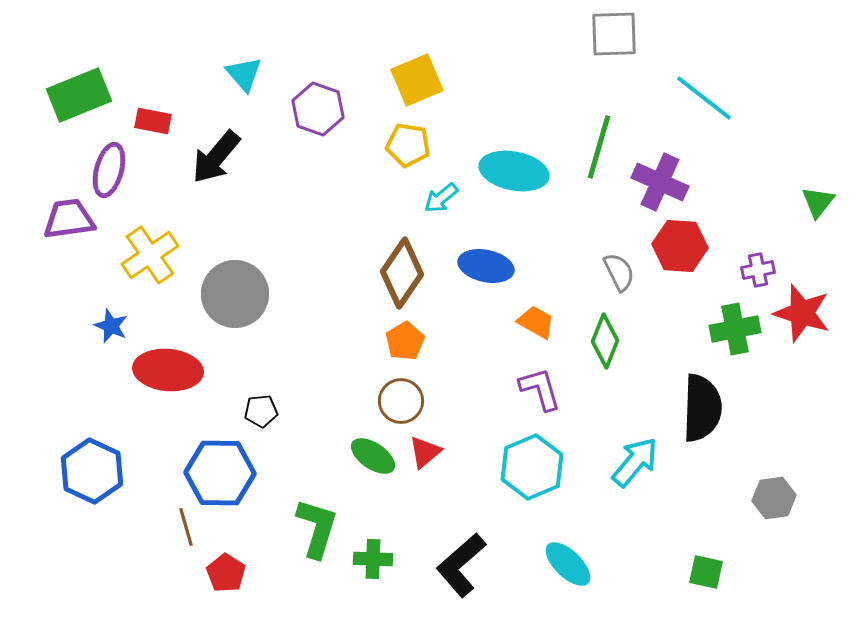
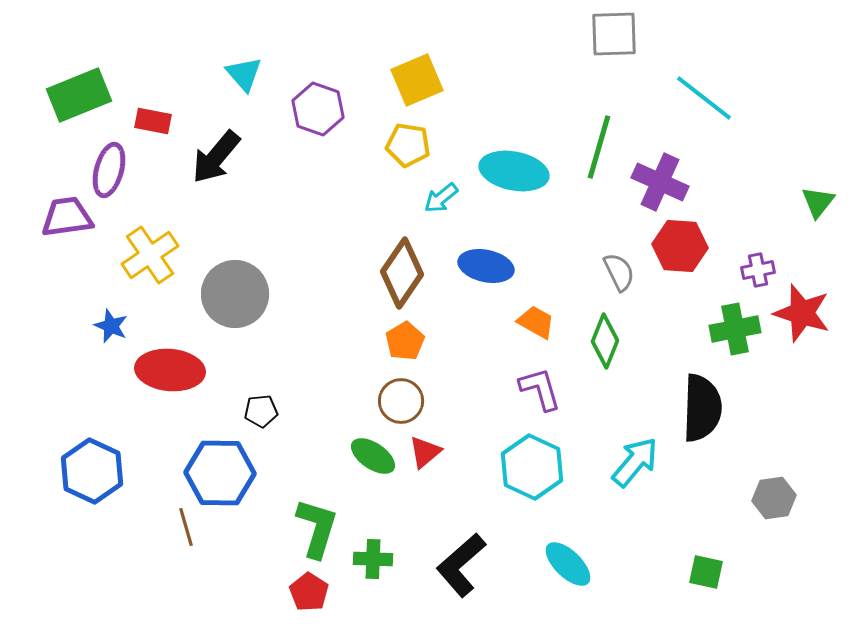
purple trapezoid at (69, 219): moved 2 px left, 2 px up
red ellipse at (168, 370): moved 2 px right
cyan hexagon at (532, 467): rotated 12 degrees counterclockwise
red pentagon at (226, 573): moved 83 px right, 19 px down
